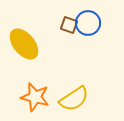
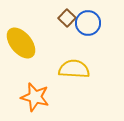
brown square: moved 2 px left, 7 px up; rotated 24 degrees clockwise
yellow ellipse: moved 3 px left, 1 px up
yellow semicircle: moved 30 px up; rotated 144 degrees counterclockwise
